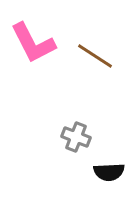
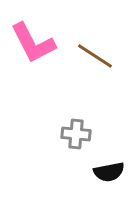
gray cross: moved 3 px up; rotated 16 degrees counterclockwise
black semicircle: rotated 8 degrees counterclockwise
